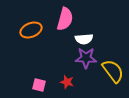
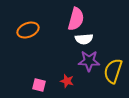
pink semicircle: moved 11 px right
orange ellipse: moved 3 px left
purple star: moved 3 px right, 3 px down
yellow semicircle: rotated 125 degrees counterclockwise
red star: moved 1 px up
